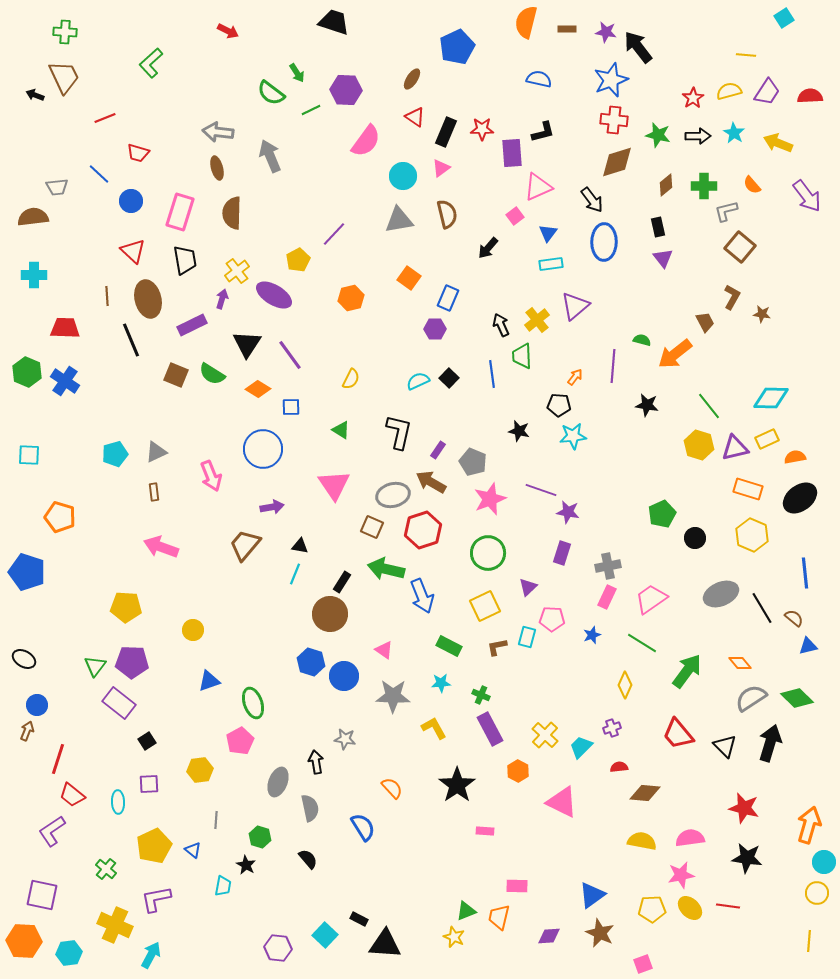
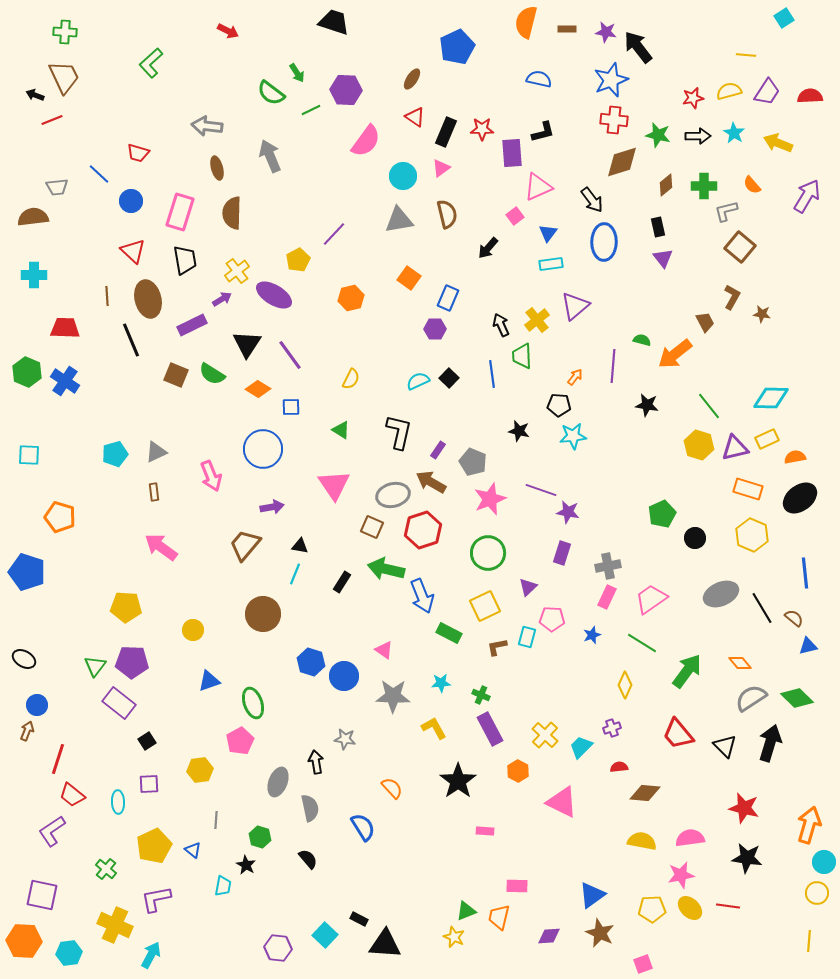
red star at (693, 98): rotated 20 degrees clockwise
red line at (105, 118): moved 53 px left, 2 px down
gray arrow at (218, 132): moved 11 px left, 6 px up
brown diamond at (617, 162): moved 5 px right
purple arrow at (807, 196): rotated 112 degrees counterclockwise
purple arrow at (222, 299): rotated 42 degrees clockwise
pink arrow at (161, 547): rotated 16 degrees clockwise
brown circle at (330, 614): moved 67 px left
green rectangle at (449, 646): moved 13 px up
black star at (457, 785): moved 1 px right, 4 px up
